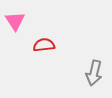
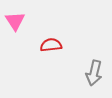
red semicircle: moved 7 px right
